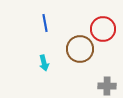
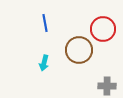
brown circle: moved 1 px left, 1 px down
cyan arrow: rotated 28 degrees clockwise
